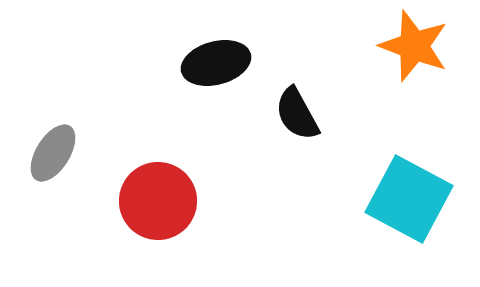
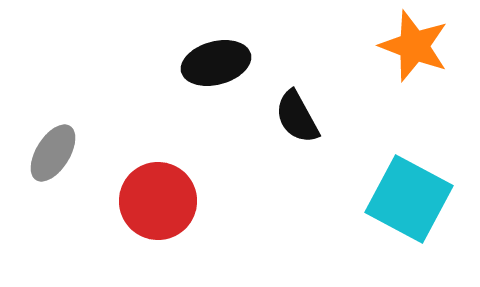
black semicircle: moved 3 px down
